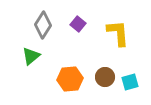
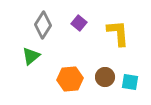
purple square: moved 1 px right, 1 px up
cyan square: rotated 24 degrees clockwise
